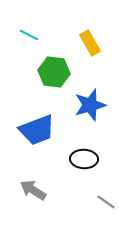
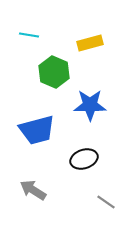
cyan line: rotated 18 degrees counterclockwise
yellow rectangle: rotated 75 degrees counterclockwise
green hexagon: rotated 16 degrees clockwise
blue star: rotated 16 degrees clockwise
blue trapezoid: rotated 6 degrees clockwise
black ellipse: rotated 20 degrees counterclockwise
